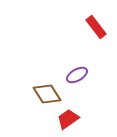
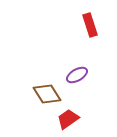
red rectangle: moved 6 px left, 2 px up; rotated 20 degrees clockwise
